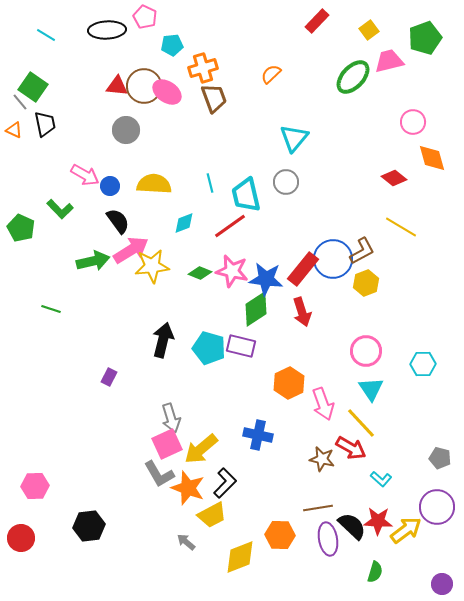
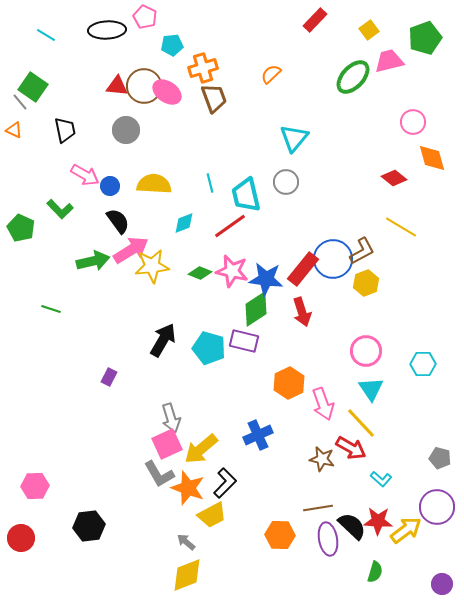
red rectangle at (317, 21): moved 2 px left, 1 px up
black trapezoid at (45, 124): moved 20 px right, 6 px down
black arrow at (163, 340): rotated 16 degrees clockwise
purple rectangle at (241, 346): moved 3 px right, 5 px up
blue cross at (258, 435): rotated 36 degrees counterclockwise
yellow diamond at (240, 557): moved 53 px left, 18 px down
